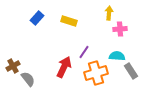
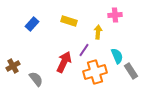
yellow arrow: moved 11 px left, 19 px down
blue rectangle: moved 5 px left, 6 px down
pink cross: moved 5 px left, 14 px up
purple line: moved 2 px up
cyan semicircle: rotated 63 degrees clockwise
red arrow: moved 5 px up
orange cross: moved 1 px left, 1 px up
gray semicircle: moved 8 px right
